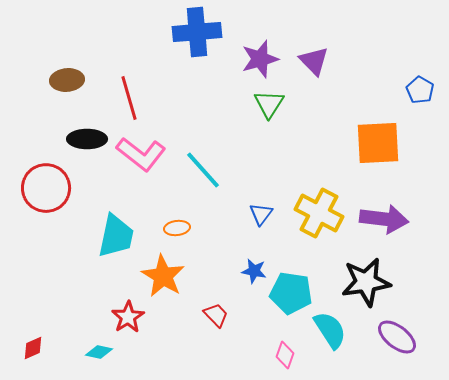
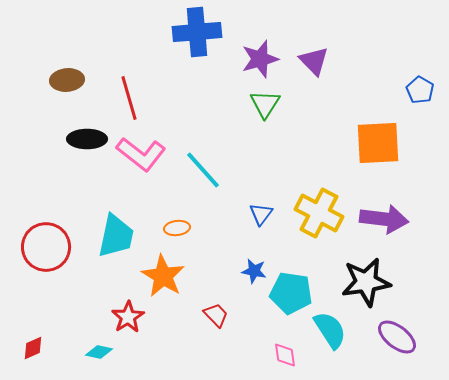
green triangle: moved 4 px left
red circle: moved 59 px down
pink diamond: rotated 28 degrees counterclockwise
